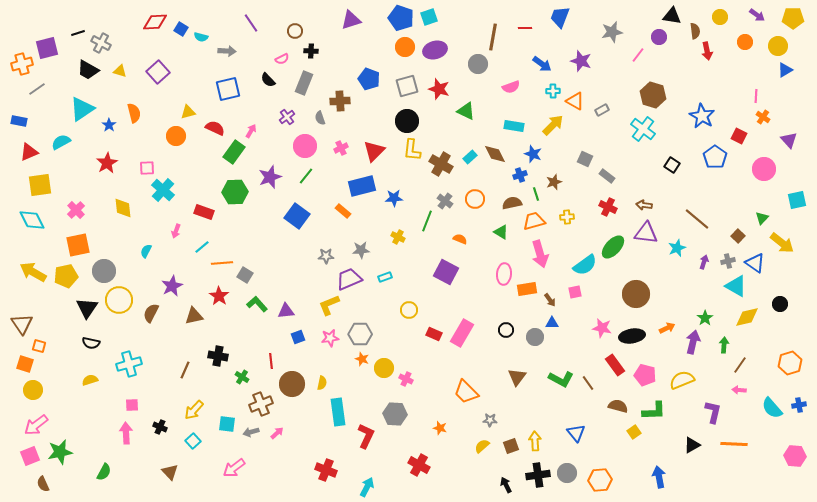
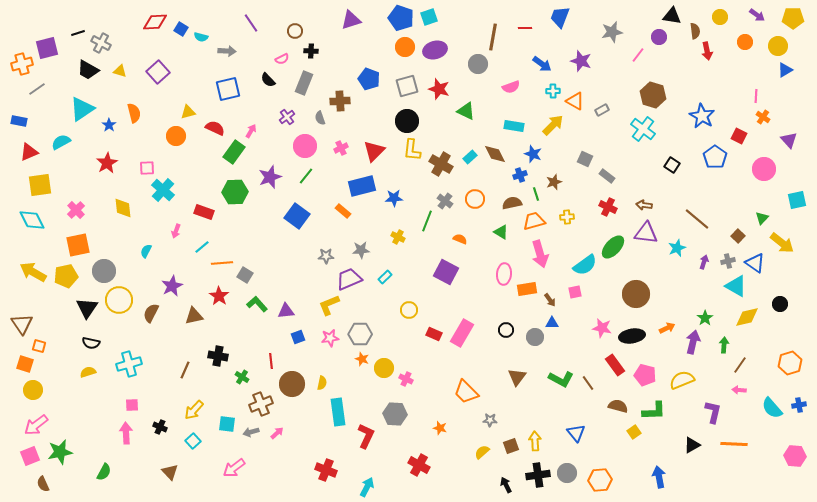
cyan rectangle at (385, 277): rotated 24 degrees counterclockwise
yellow semicircle at (90, 380): moved 2 px left, 8 px up
yellow semicircle at (482, 446): moved 6 px down
